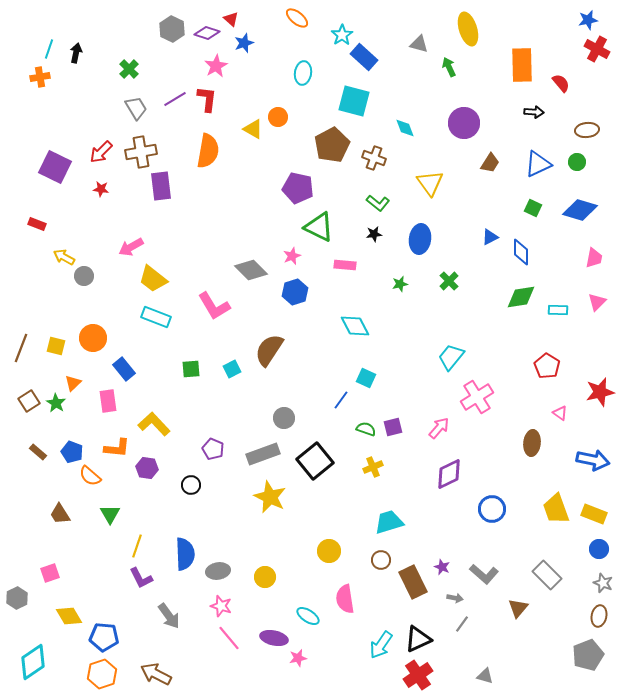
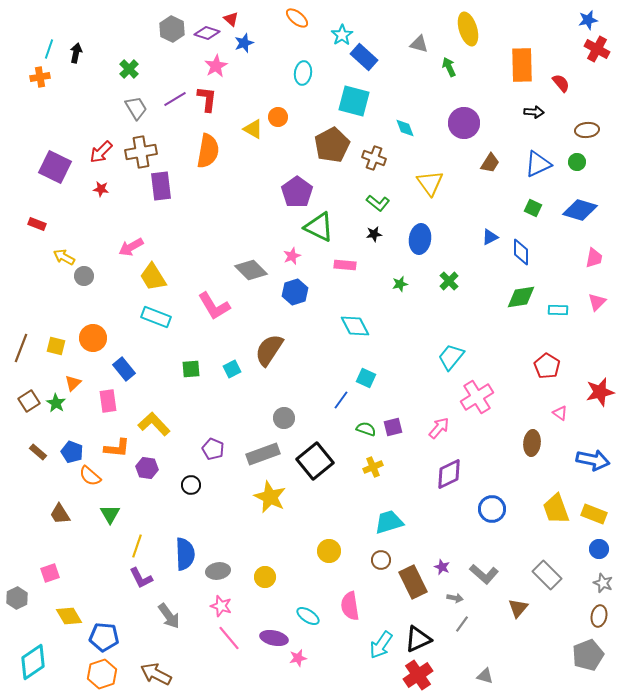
purple pentagon at (298, 188): moved 1 px left, 4 px down; rotated 24 degrees clockwise
yellow trapezoid at (153, 279): moved 2 px up; rotated 20 degrees clockwise
pink semicircle at (345, 599): moved 5 px right, 7 px down
